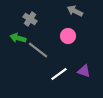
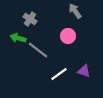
gray arrow: rotated 28 degrees clockwise
